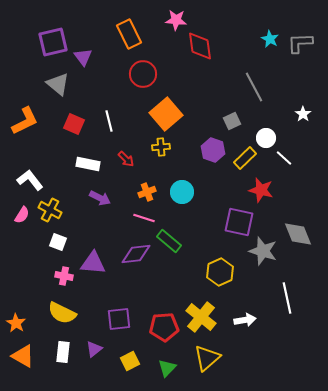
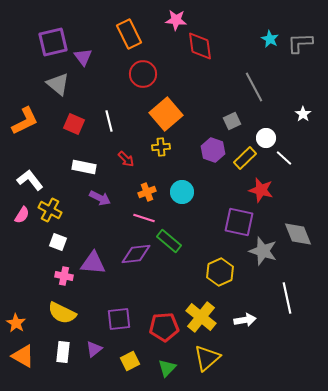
white rectangle at (88, 164): moved 4 px left, 3 px down
